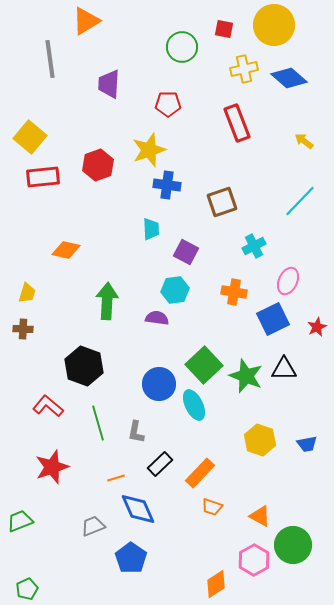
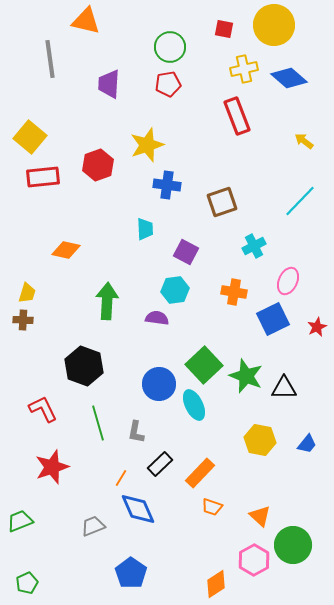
orange triangle at (86, 21): rotated 44 degrees clockwise
green circle at (182, 47): moved 12 px left
red pentagon at (168, 104): moved 20 px up; rotated 10 degrees counterclockwise
red rectangle at (237, 123): moved 7 px up
yellow star at (149, 150): moved 2 px left, 5 px up
cyan trapezoid at (151, 229): moved 6 px left
brown cross at (23, 329): moved 9 px up
black triangle at (284, 369): moved 19 px down
red L-shape at (48, 406): moved 5 px left, 3 px down; rotated 24 degrees clockwise
yellow hexagon at (260, 440): rotated 8 degrees counterclockwise
blue trapezoid at (307, 444): rotated 40 degrees counterclockwise
orange line at (116, 478): moved 5 px right; rotated 42 degrees counterclockwise
orange triangle at (260, 516): rotated 15 degrees clockwise
blue pentagon at (131, 558): moved 15 px down
green pentagon at (27, 589): moved 6 px up
